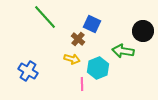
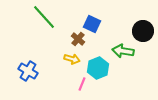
green line: moved 1 px left
pink line: rotated 24 degrees clockwise
